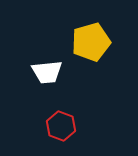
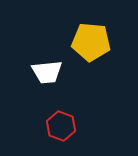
yellow pentagon: rotated 21 degrees clockwise
